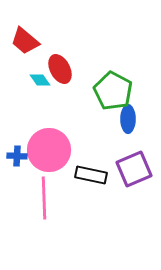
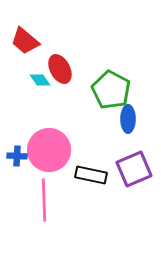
green pentagon: moved 2 px left, 1 px up
pink line: moved 2 px down
